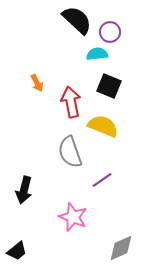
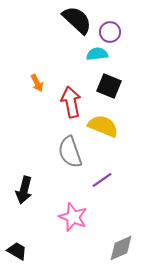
black trapezoid: rotated 110 degrees counterclockwise
